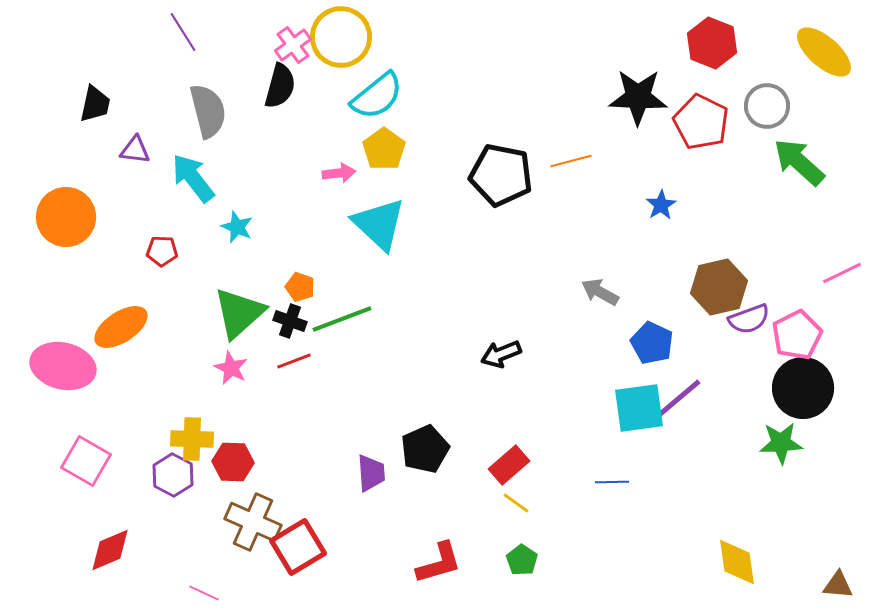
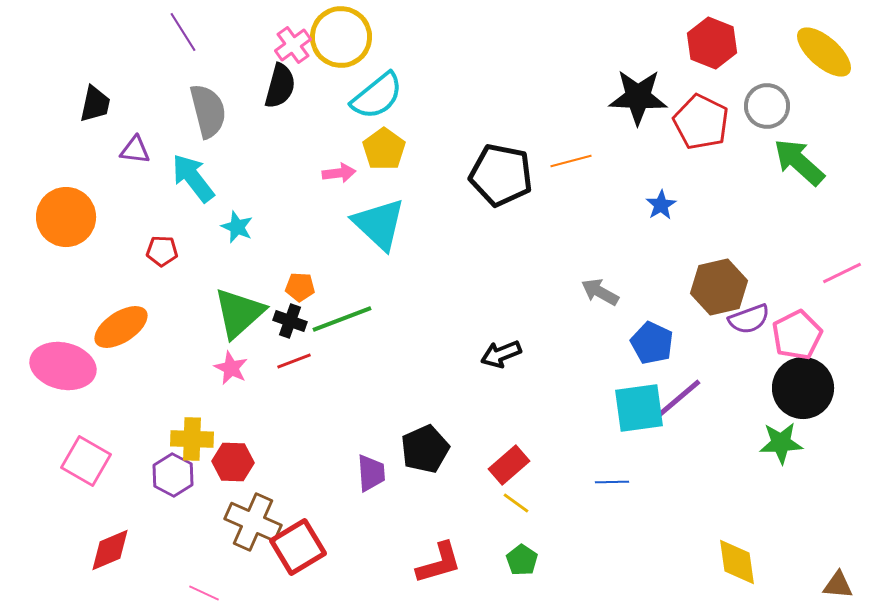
orange pentagon at (300, 287): rotated 16 degrees counterclockwise
